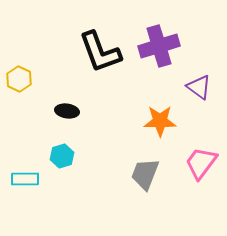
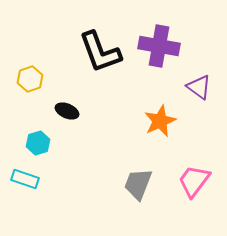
purple cross: rotated 27 degrees clockwise
yellow hexagon: moved 11 px right; rotated 15 degrees clockwise
black ellipse: rotated 15 degrees clockwise
orange star: rotated 24 degrees counterclockwise
cyan hexagon: moved 24 px left, 13 px up
pink trapezoid: moved 7 px left, 18 px down
gray trapezoid: moved 7 px left, 10 px down
cyan rectangle: rotated 20 degrees clockwise
